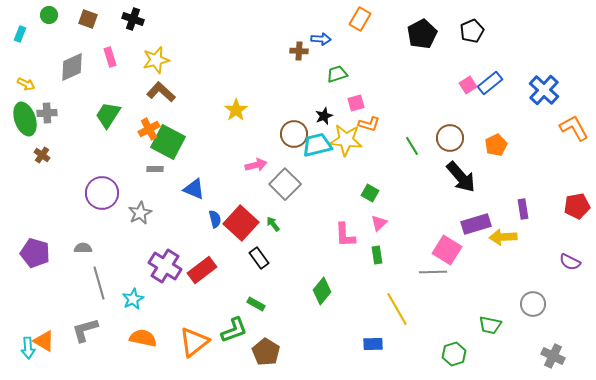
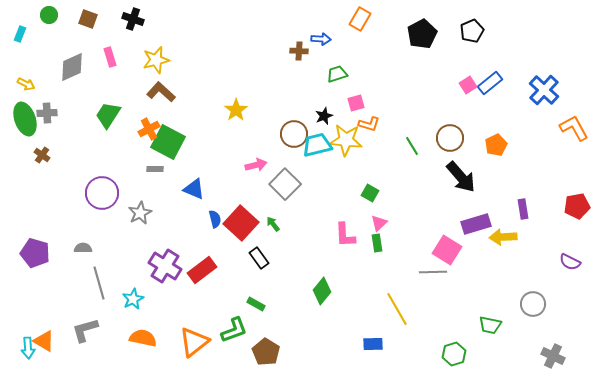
green rectangle at (377, 255): moved 12 px up
